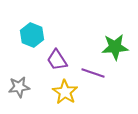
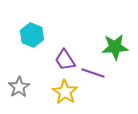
purple trapezoid: moved 8 px right
gray star: rotated 25 degrees counterclockwise
